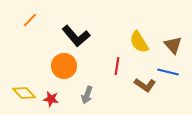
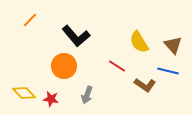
red line: rotated 66 degrees counterclockwise
blue line: moved 1 px up
